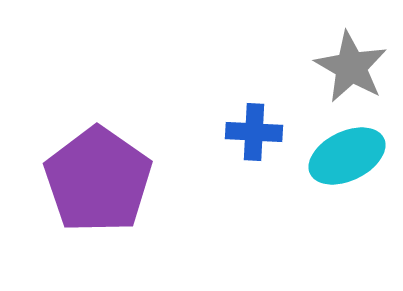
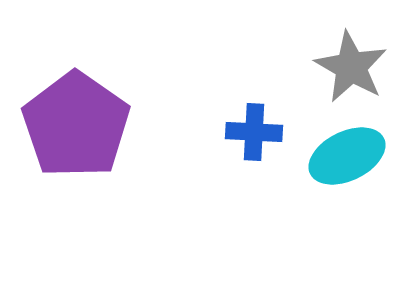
purple pentagon: moved 22 px left, 55 px up
